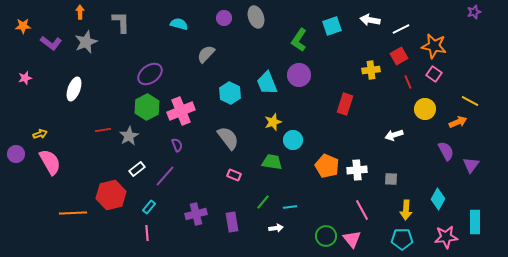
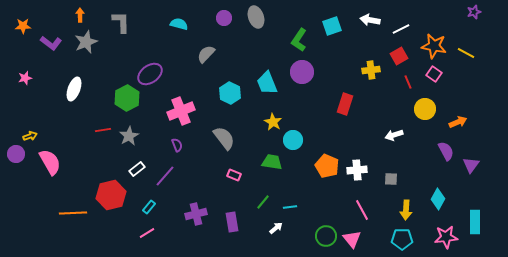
orange arrow at (80, 12): moved 3 px down
purple circle at (299, 75): moved 3 px right, 3 px up
yellow line at (470, 101): moved 4 px left, 48 px up
green hexagon at (147, 107): moved 20 px left, 9 px up
yellow star at (273, 122): rotated 24 degrees counterclockwise
yellow arrow at (40, 134): moved 10 px left, 2 px down
gray semicircle at (228, 138): moved 4 px left
white arrow at (276, 228): rotated 32 degrees counterclockwise
pink line at (147, 233): rotated 63 degrees clockwise
